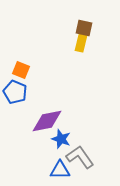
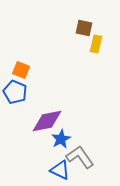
yellow rectangle: moved 15 px right, 1 px down
blue star: rotated 24 degrees clockwise
blue triangle: rotated 25 degrees clockwise
